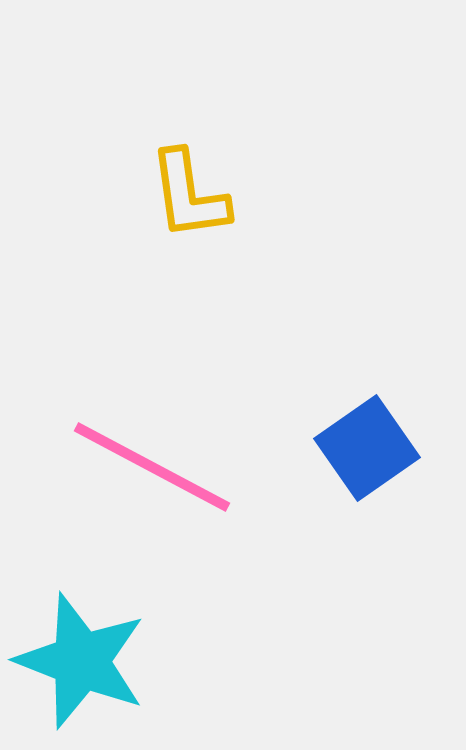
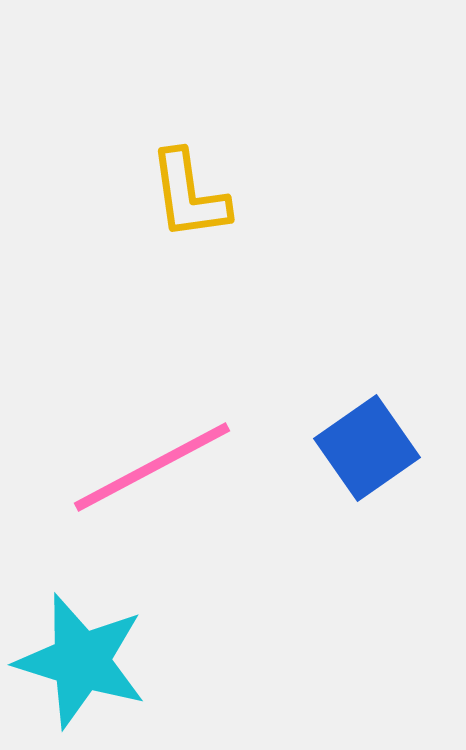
pink line: rotated 56 degrees counterclockwise
cyan star: rotated 4 degrees counterclockwise
